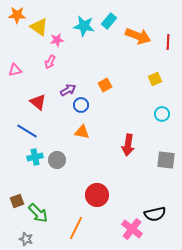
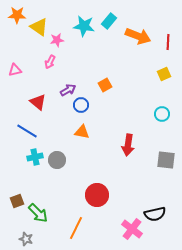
yellow square: moved 9 px right, 5 px up
